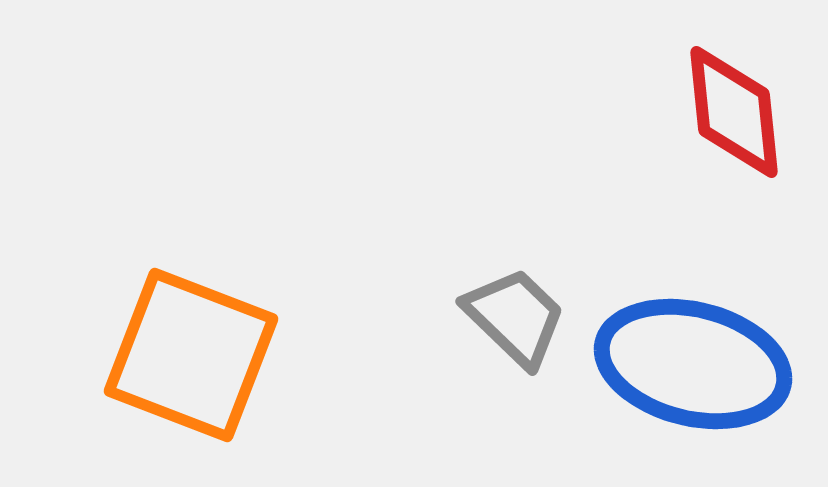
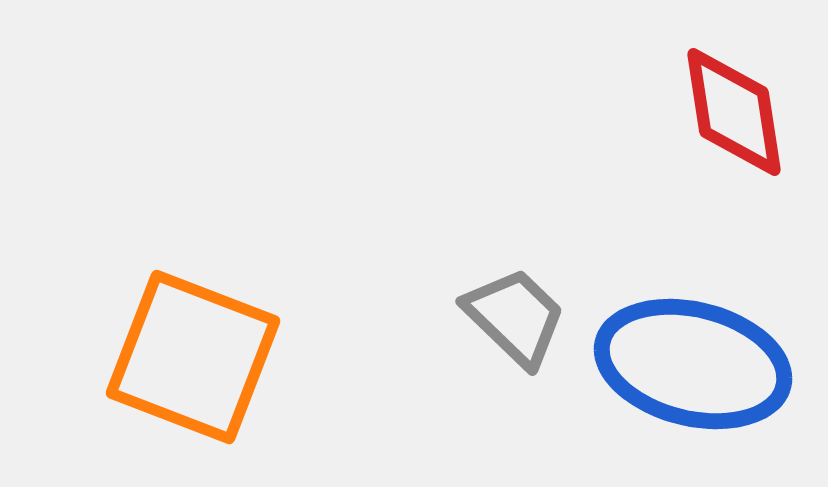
red diamond: rotated 3 degrees counterclockwise
orange square: moved 2 px right, 2 px down
